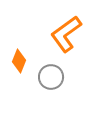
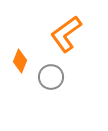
orange diamond: moved 1 px right
